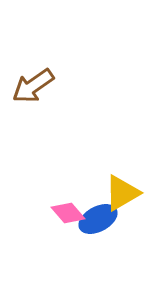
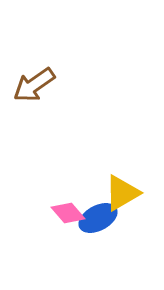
brown arrow: moved 1 px right, 1 px up
blue ellipse: moved 1 px up
